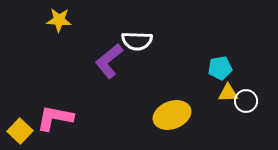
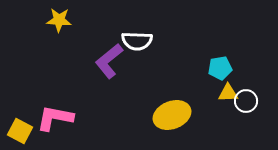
yellow square: rotated 15 degrees counterclockwise
